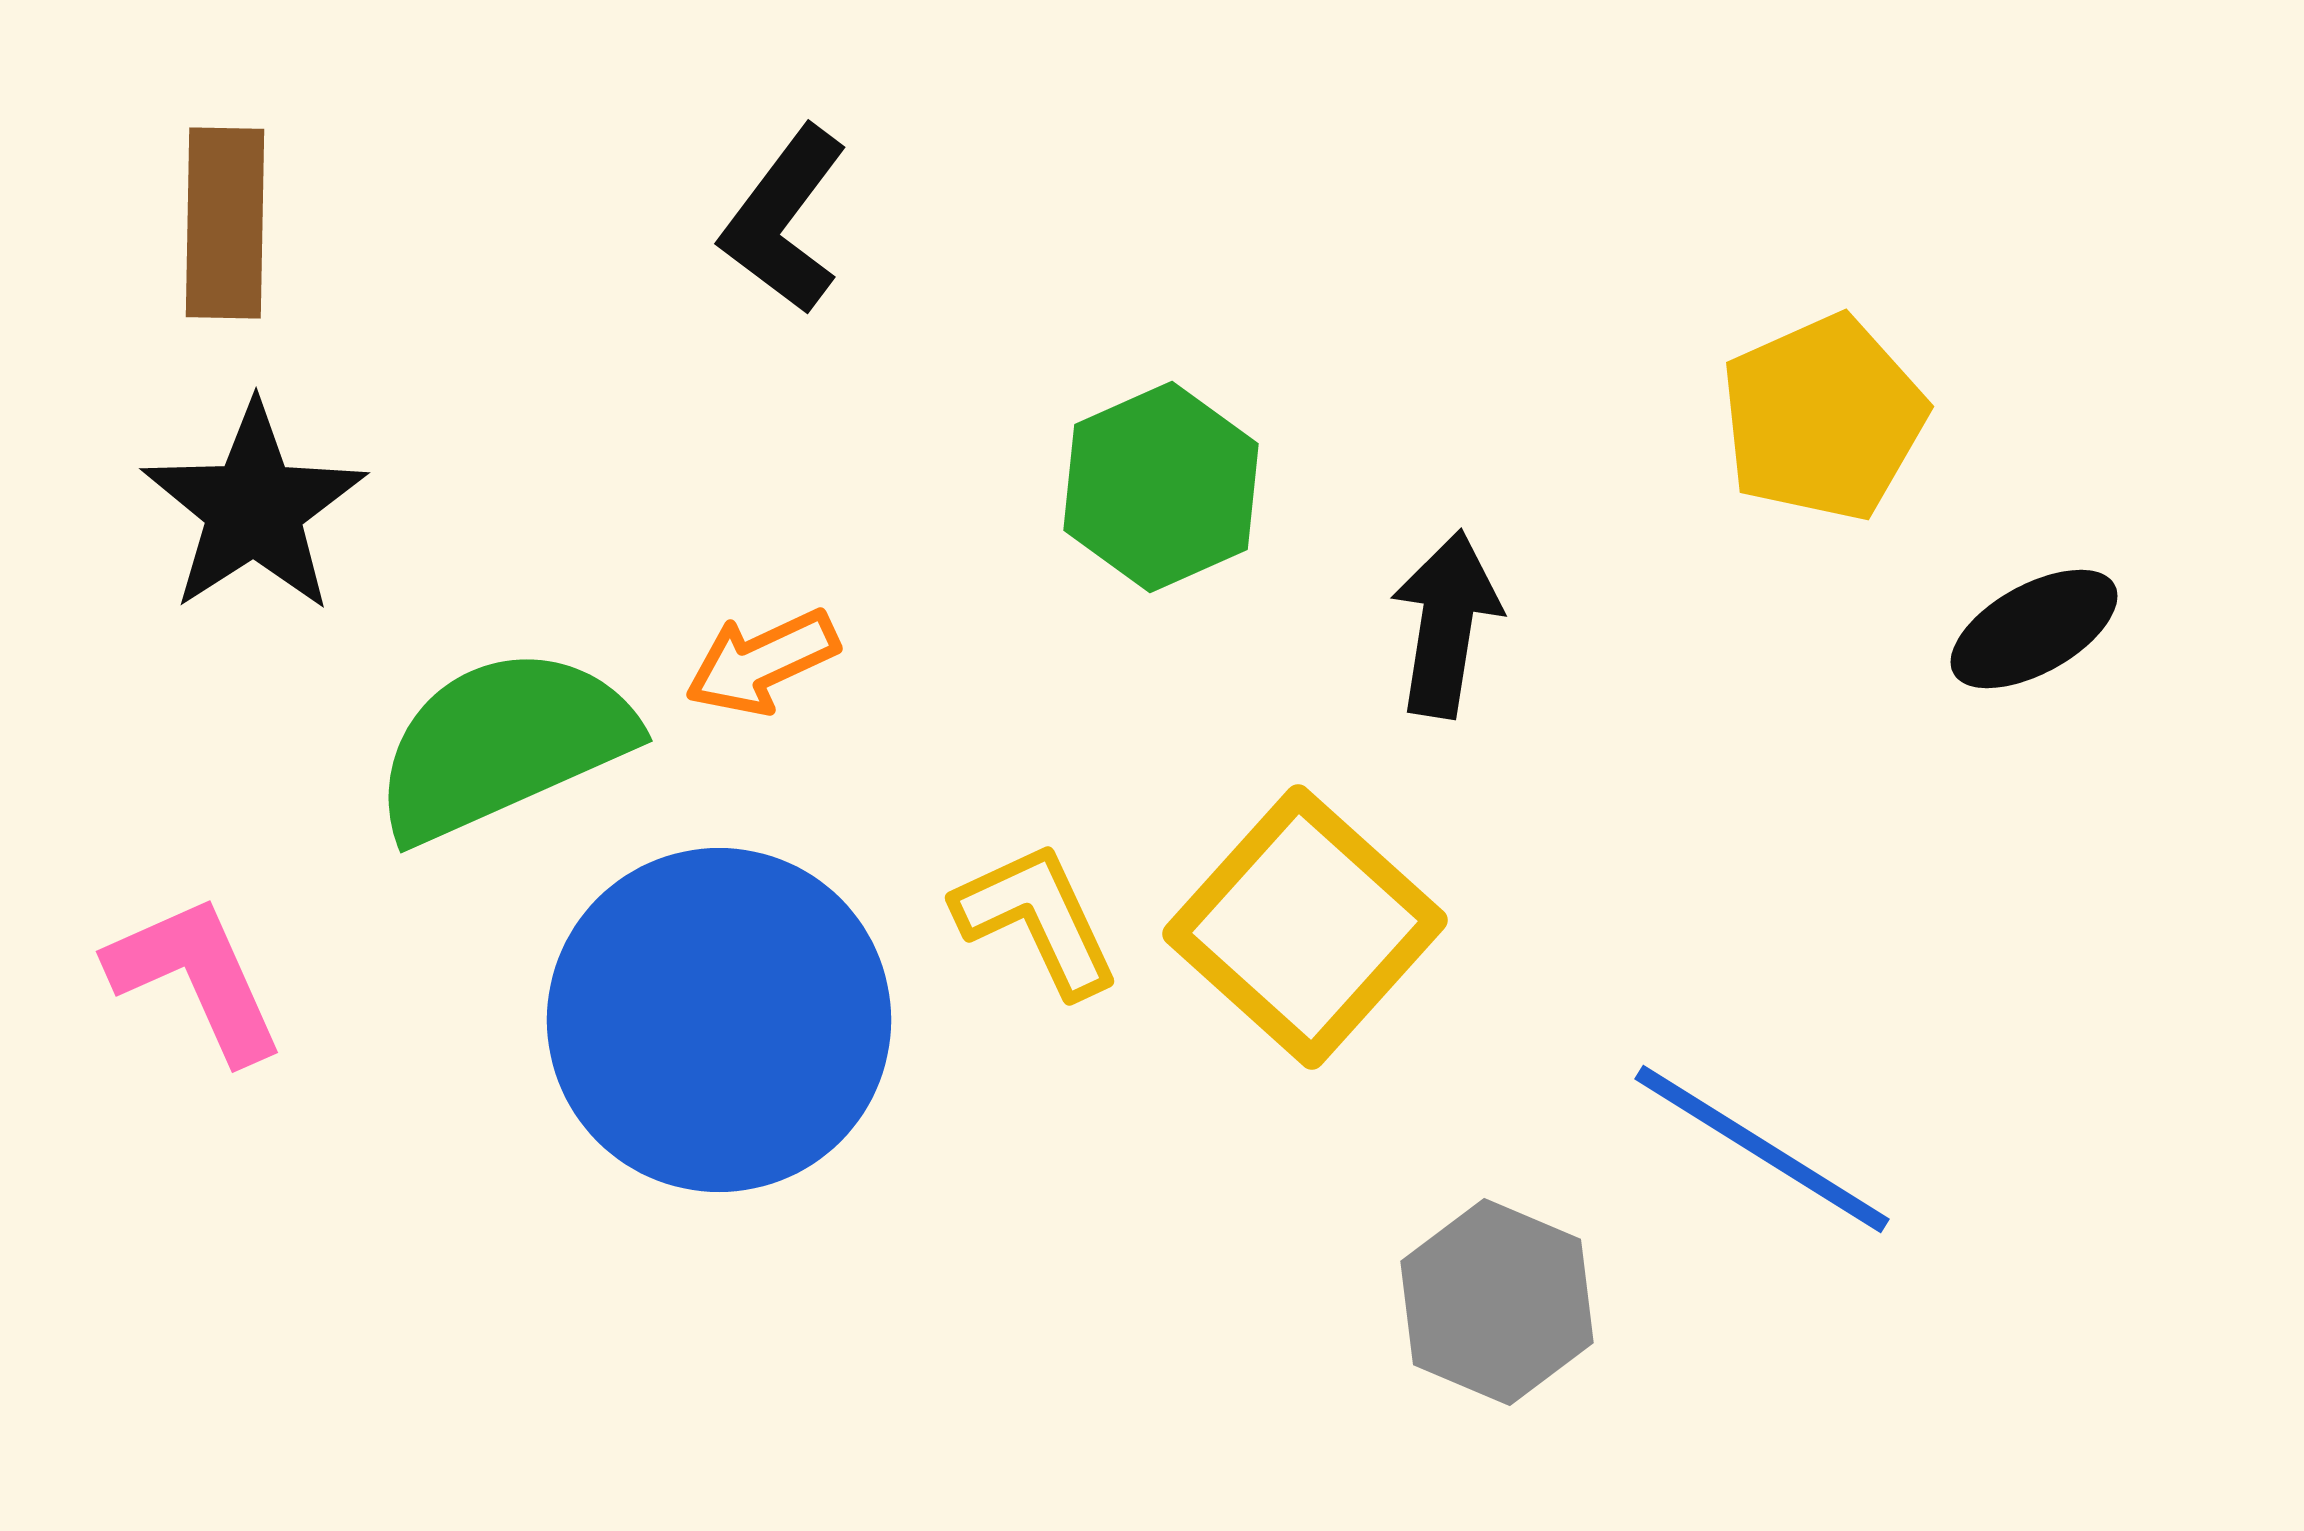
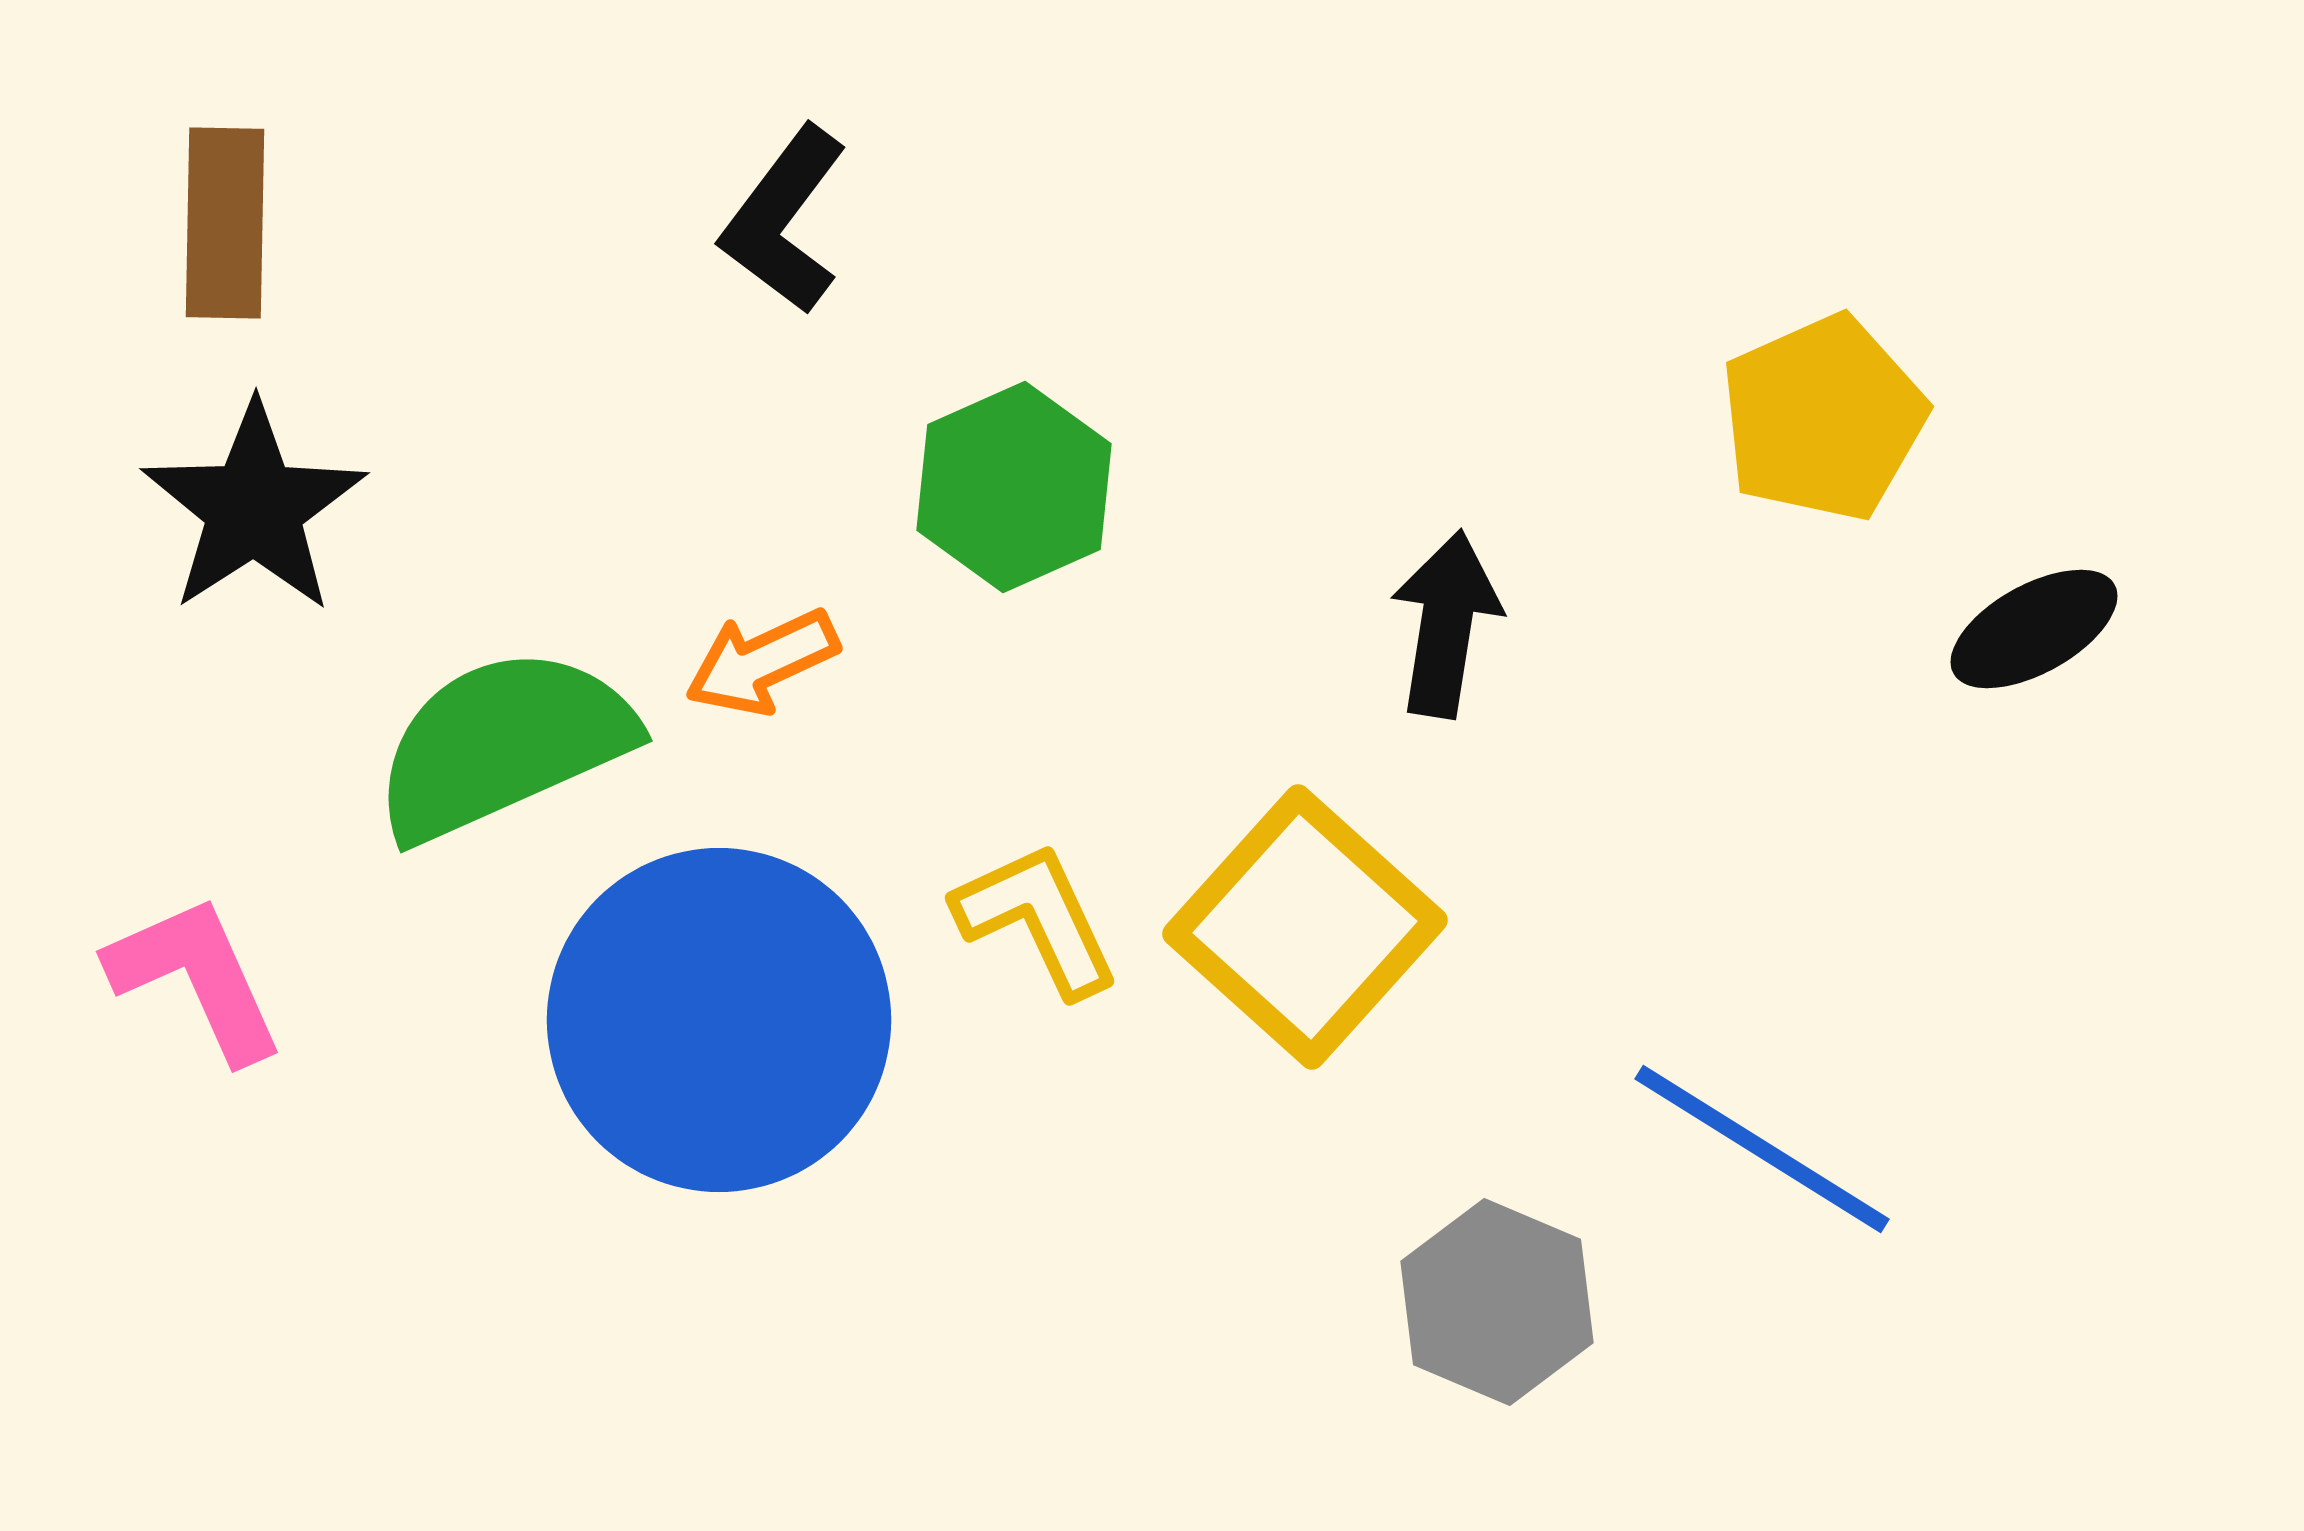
green hexagon: moved 147 px left
